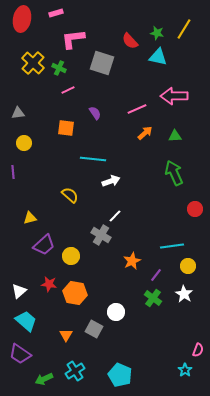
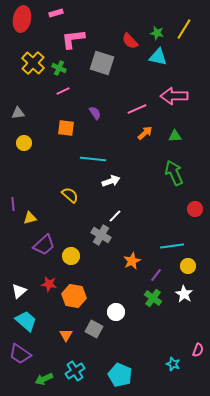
pink line at (68, 90): moved 5 px left, 1 px down
purple line at (13, 172): moved 32 px down
orange hexagon at (75, 293): moved 1 px left, 3 px down
cyan star at (185, 370): moved 12 px left, 6 px up; rotated 16 degrees counterclockwise
